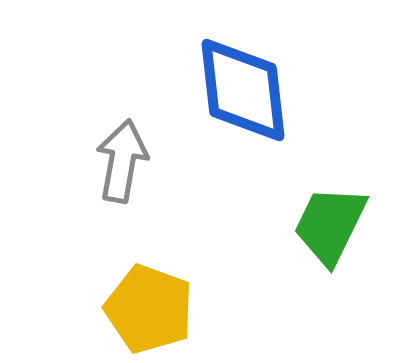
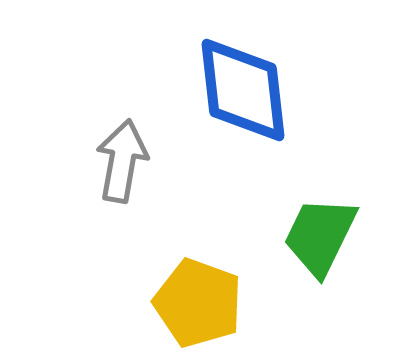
green trapezoid: moved 10 px left, 11 px down
yellow pentagon: moved 49 px right, 6 px up
